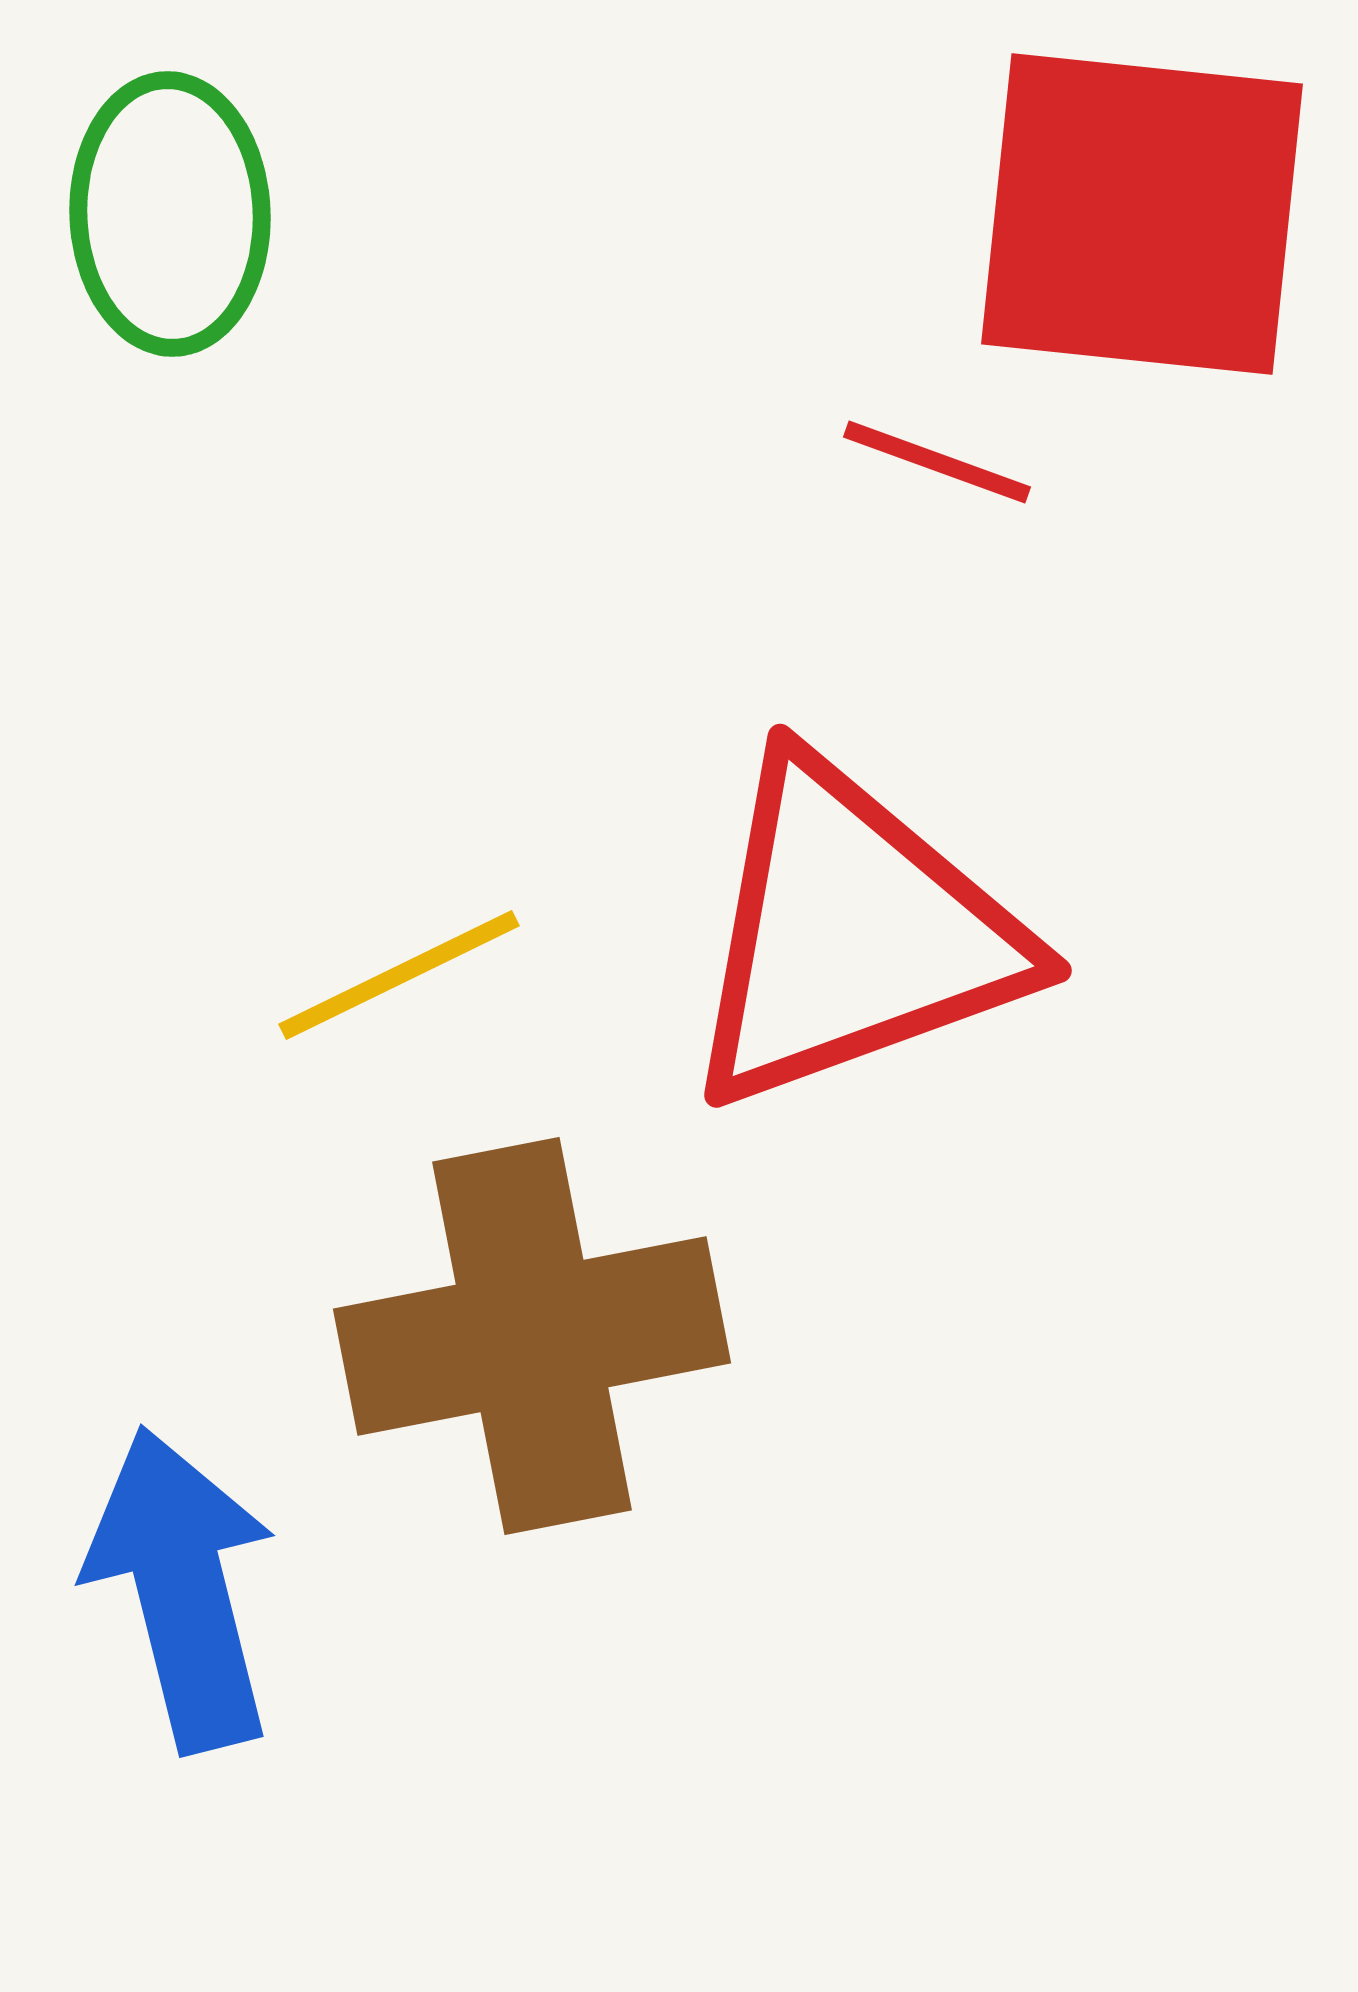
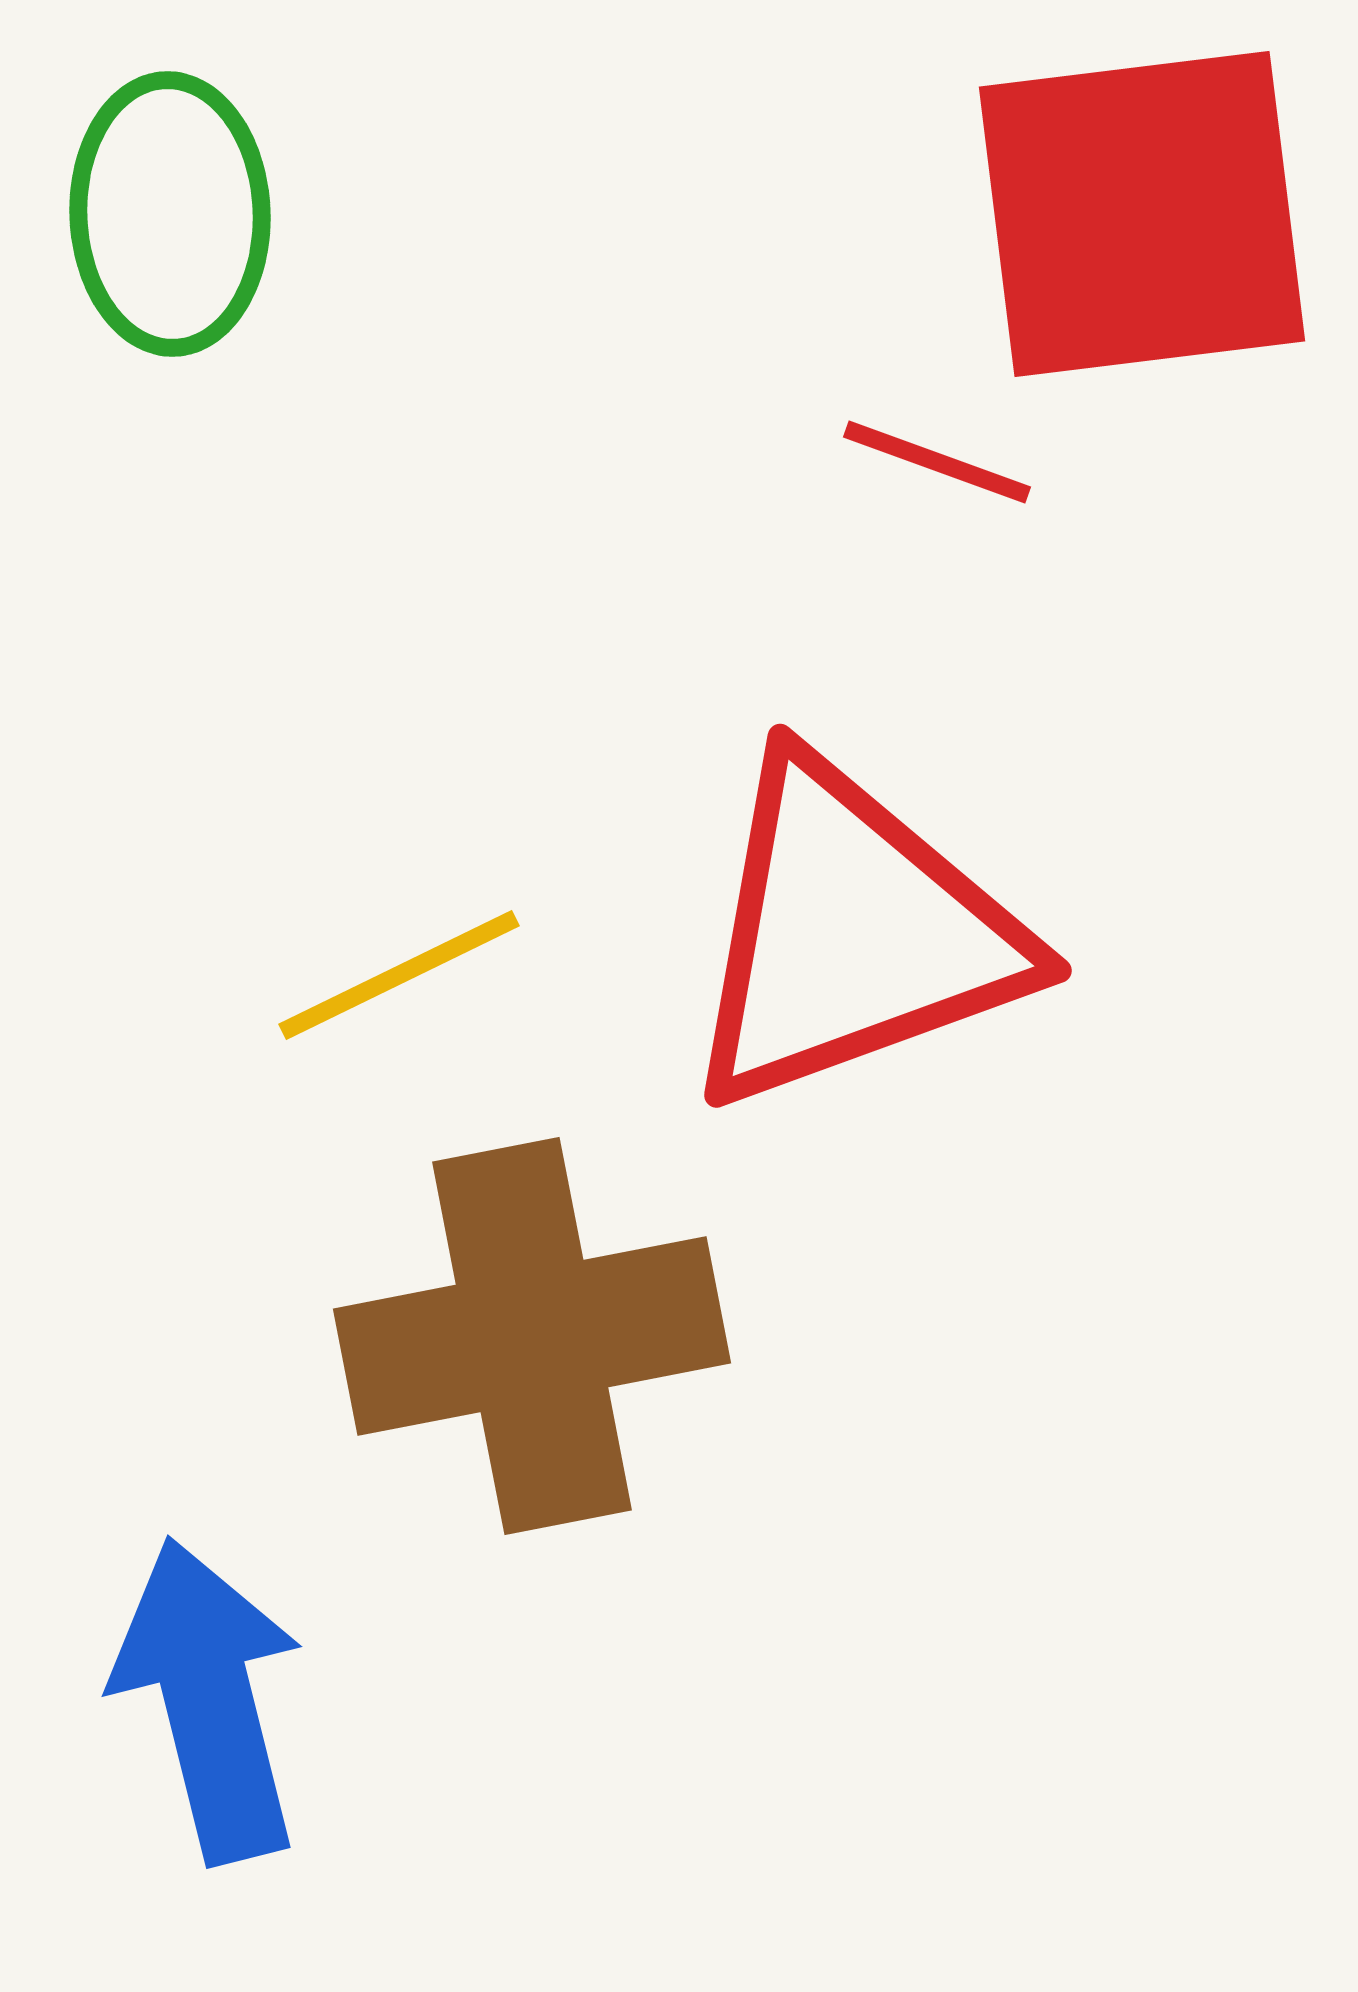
red square: rotated 13 degrees counterclockwise
blue arrow: moved 27 px right, 111 px down
